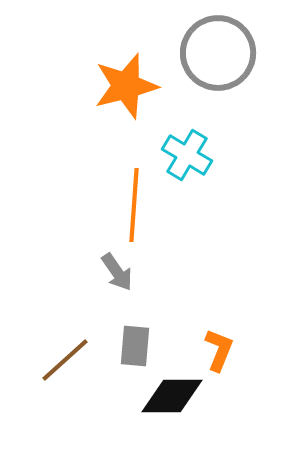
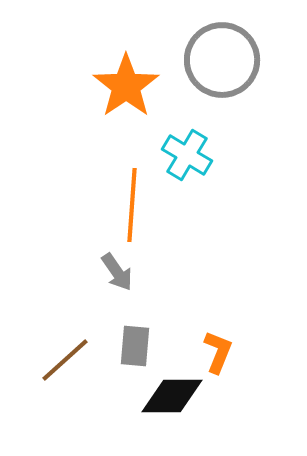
gray circle: moved 4 px right, 7 px down
orange star: rotated 20 degrees counterclockwise
orange line: moved 2 px left
orange L-shape: moved 1 px left, 2 px down
